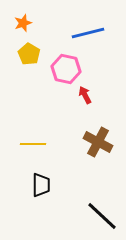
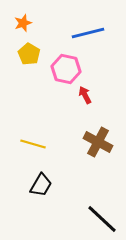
yellow line: rotated 15 degrees clockwise
black trapezoid: rotated 30 degrees clockwise
black line: moved 3 px down
